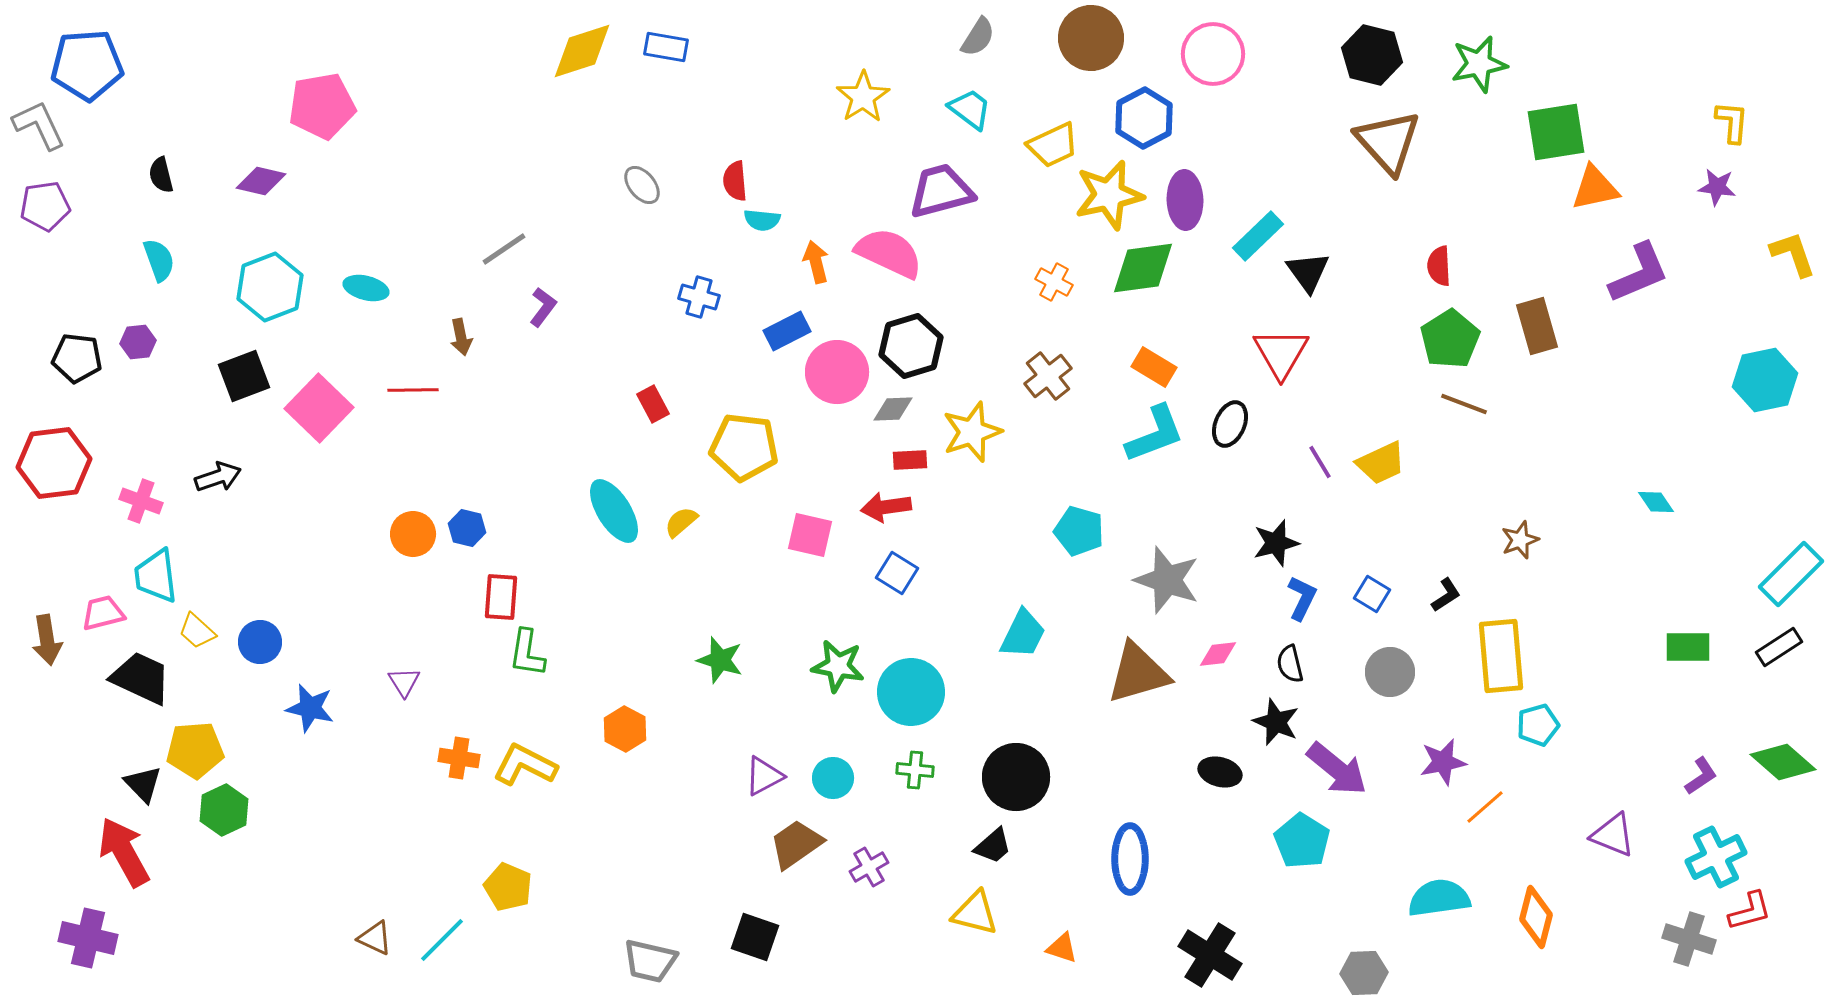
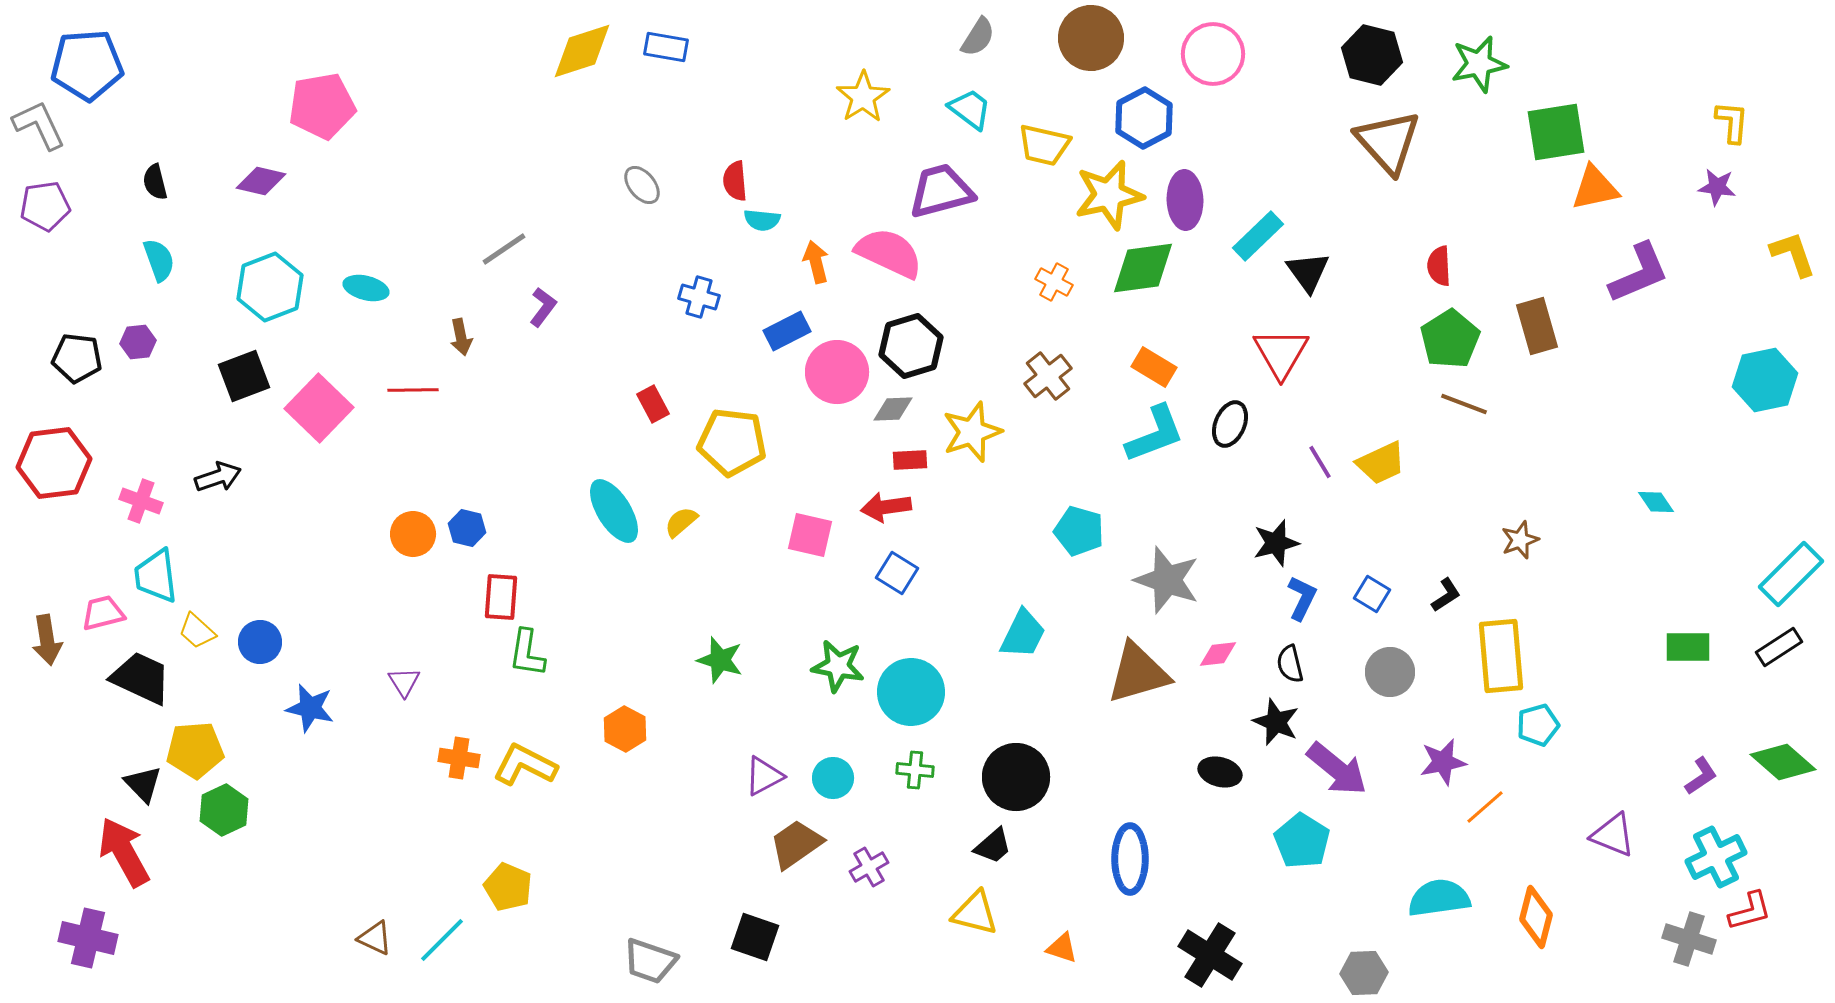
yellow trapezoid at (1053, 145): moved 9 px left; rotated 38 degrees clockwise
black semicircle at (161, 175): moved 6 px left, 7 px down
yellow pentagon at (744, 447): moved 12 px left, 5 px up
gray trapezoid at (650, 961): rotated 6 degrees clockwise
